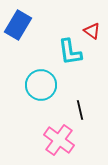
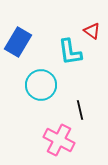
blue rectangle: moved 17 px down
pink cross: rotated 8 degrees counterclockwise
